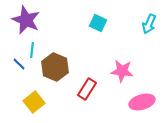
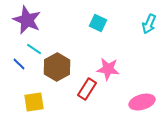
purple star: moved 1 px right
cyan line: moved 2 px right, 1 px up; rotated 63 degrees counterclockwise
brown hexagon: moved 2 px right; rotated 8 degrees clockwise
pink star: moved 14 px left, 2 px up
yellow square: rotated 30 degrees clockwise
